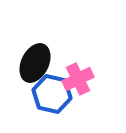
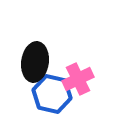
black ellipse: moved 1 px up; rotated 18 degrees counterclockwise
